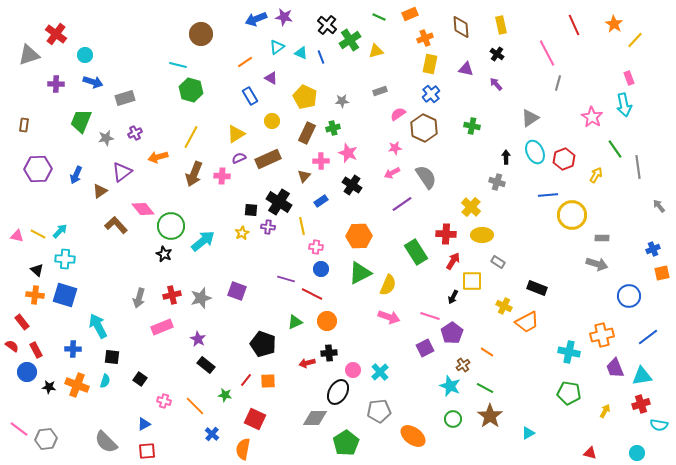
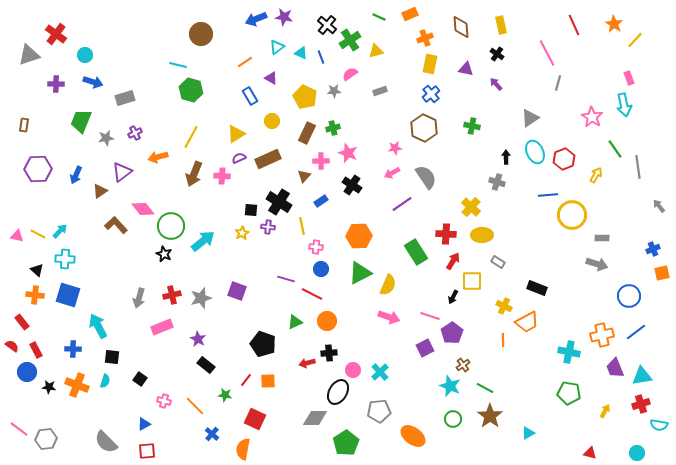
gray star at (342, 101): moved 8 px left, 10 px up
pink semicircle at (398, 114): moved 48 px left, 40 px up
blue square at (65, 295): moved 3 px right
blue line at (648, 337): moved 12 px left, 5 px up
orange line at (487, 352): moved 16 px right, 12 px up; rotated 56 degrees clockwise
